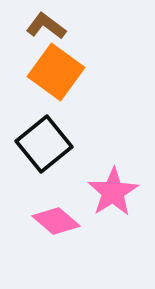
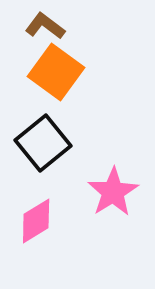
brown L-shape: moved 1 px left
black square: moved 1 px left, 1 px up
pink diamond: moved 20 px left; rotated 72 degrees counterclockwise
